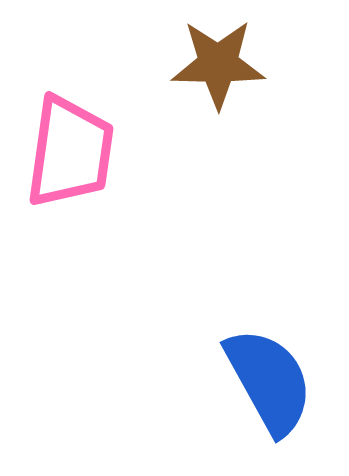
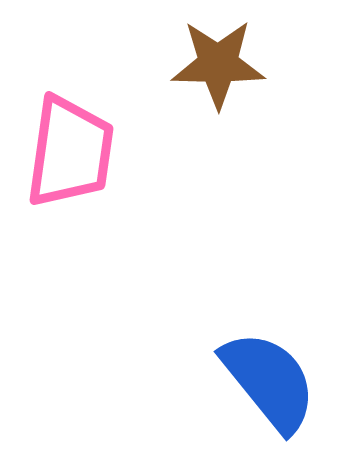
blue semicircle: rotated 10 degrees counterclockwise
